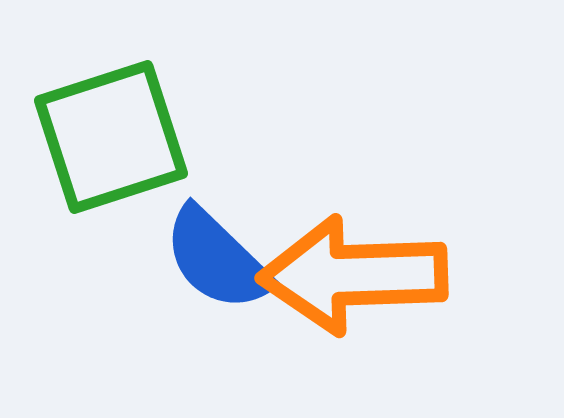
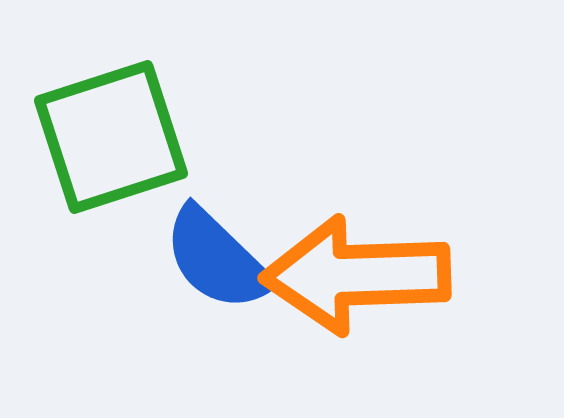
orange arrow: moved 3 px right
